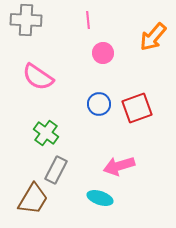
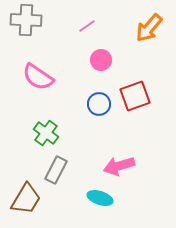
pink line: moved 1 px left, 6 px down; rotated 60 degrees clockwise
orange arrow: moved 4 px left, 9 px up
pink circle: moved 2 px left, 7 px down
red square: moved 2 px left, 12 px up
brown trapezoid: moved 7 px left
